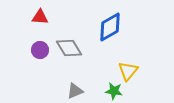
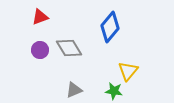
red triangle: rotated 24 degrees counterclockwise
blue diamond: rotated 20 degrees counterclockwise
gray triangle: moved 1 px left, 1 px up
